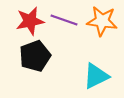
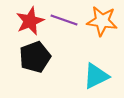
red star: rotated 12 degrees counterclockwise
black pentagon: moved 1 px down
